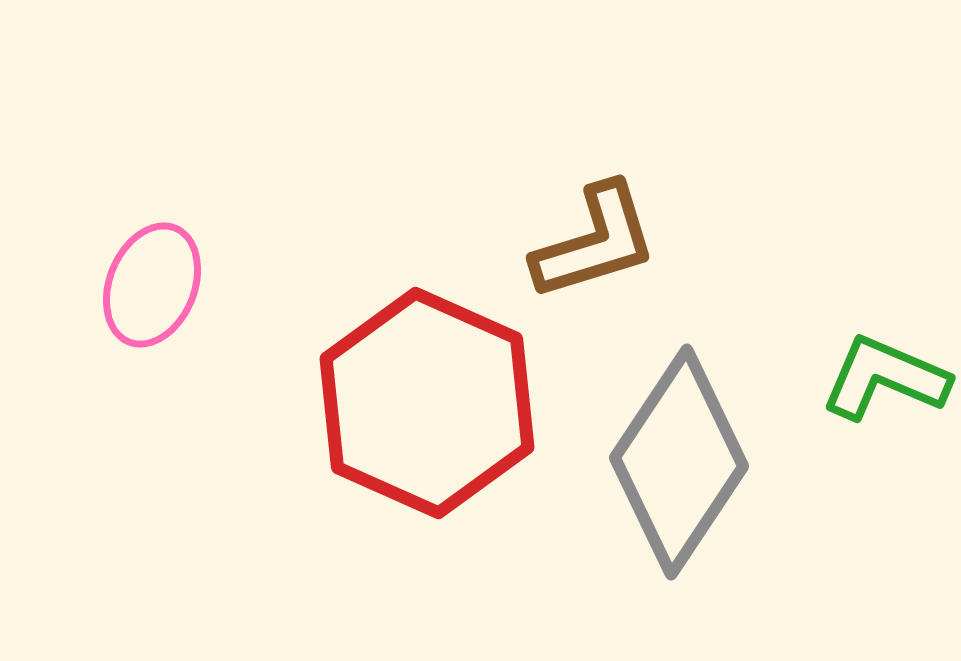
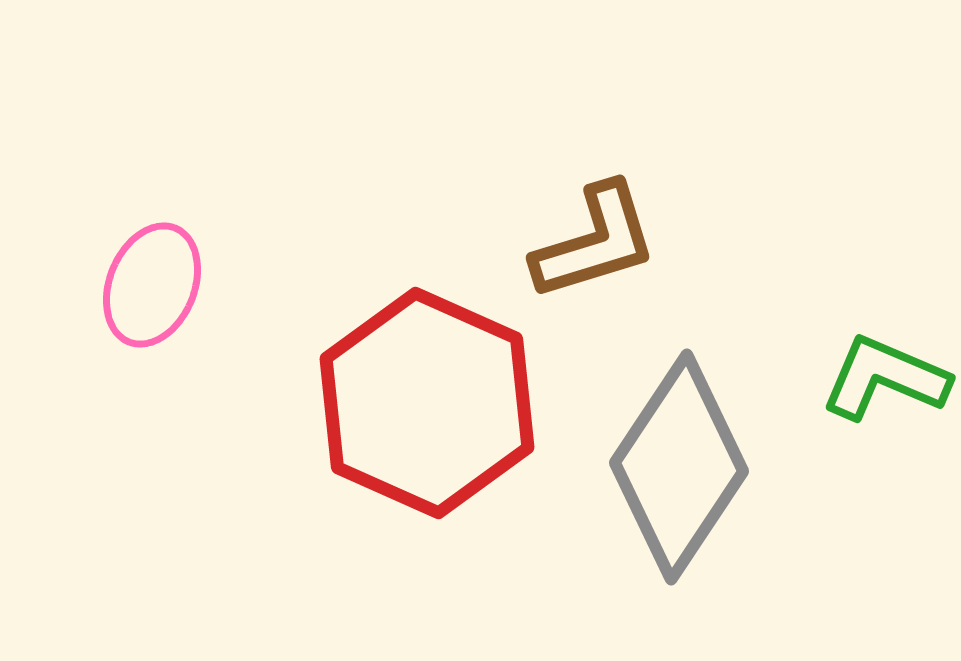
gray diamond: moved 5 px down
